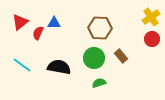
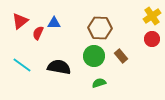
yellow cross: moved 1 px right, 1 px up
red triangle: moved 1 px up
green circle: moved 2 px up
